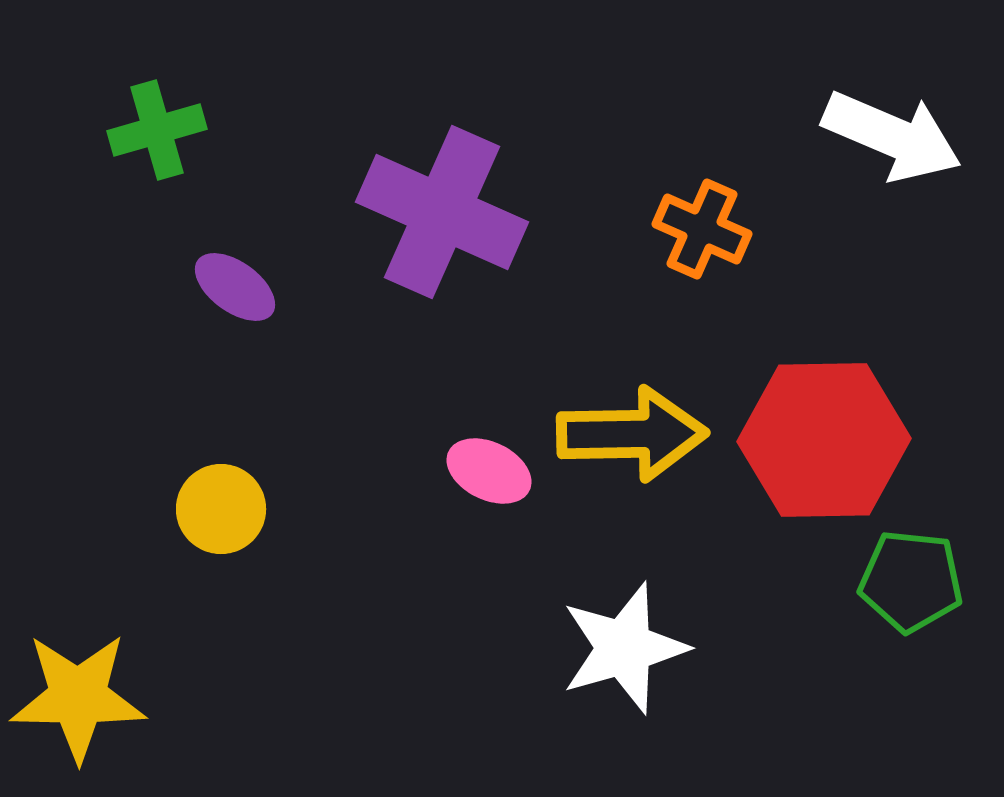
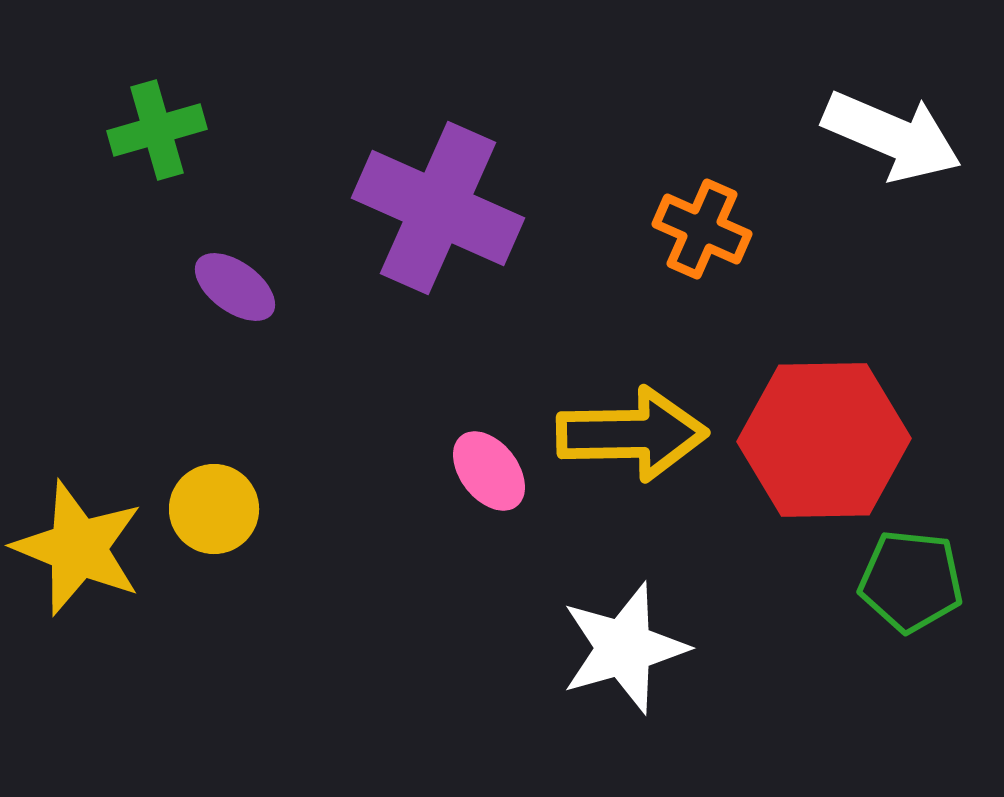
purple cross: moved 4 px left, 4 px up
pink ellipse: rotated 26 degrees clockwise
yellow circle: moved 7 px left
yellow star: moved 149 px up; rotated 21 degrees clockwise
